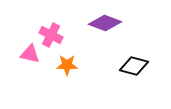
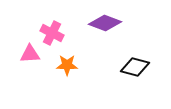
pink cross: moved 1 px right, 2 px up
pink triangle: rotated 15 degrees counterclockwise
black diamond: moved 1 px right, 1 px down
